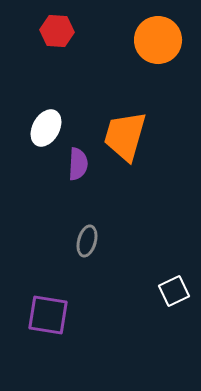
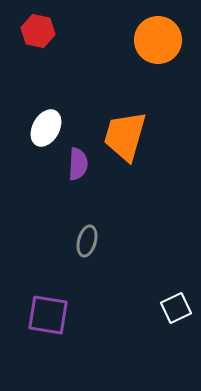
red hexagon: moved 19 px left; rotated 8 degrees clockwise
white square: moved 2 px right, 17 px down
